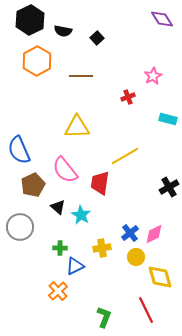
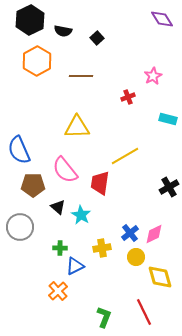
brown pentagon: rotated 25 degrees clockwise
red line: moved 2 px left, 2 px down
